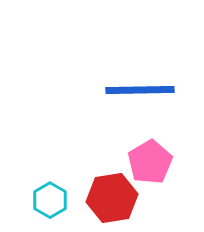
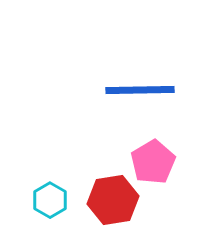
pink pentagon: moved 3 px right
red hexagon: moved 1 px right, 2 px down
